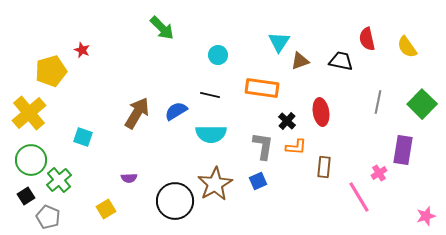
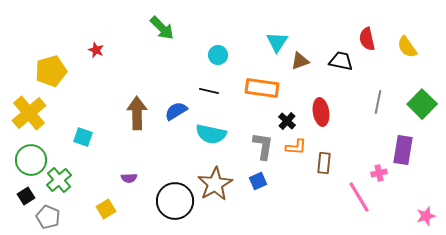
cyan triangle: moved 2 px left
red star: moved 14 px right
black line: moved 1 px left, 4 px up
brown arrow: rotated 32 degrees counterclockwise
cyan semicircle: rotated 12 degrees clockwise
brown rectangle: moved 4 px up
pink cross: rotated 21 degrees clockwise
